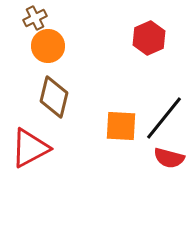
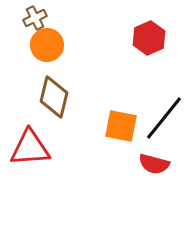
orange circle: moved 1 px left, 1 px up
orange square: rotated 8 degrees clockwise
red triangle: rotated 24 degrees clockwise
red semicircle: moved 15 px left, 6 px down
